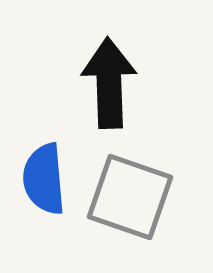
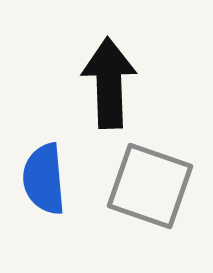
gray square: moved 20 px right, 11 px up
